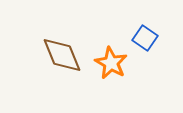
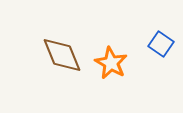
blue square: moved 16 px right, 6 px down
